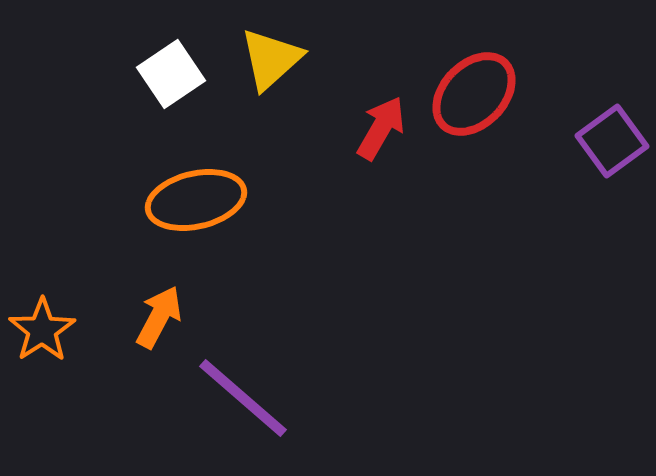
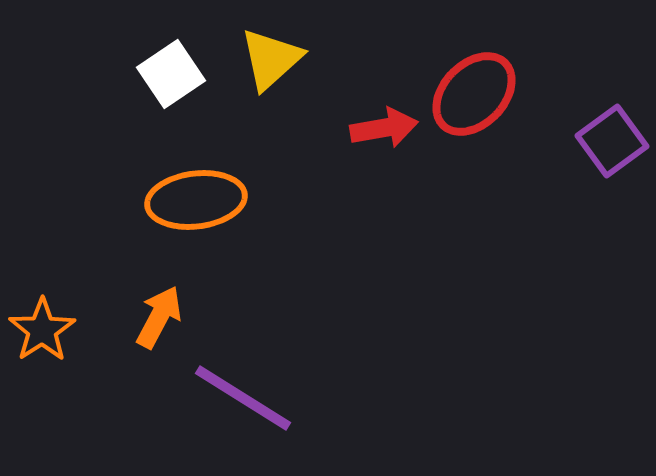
red arrow: moved 3 px right; rotated 50 degrees clockwise
orange ellipse: rotated 6 degrees clockwise
purple line: rotated 9 degrees counterclockwise
